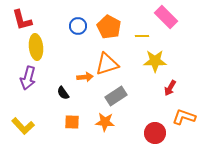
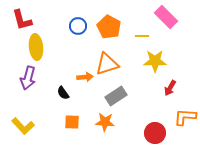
orange L-shape: moved 1 px right; rotated 15 degrees counterclockwise
